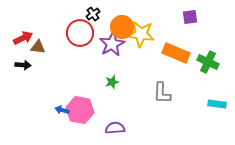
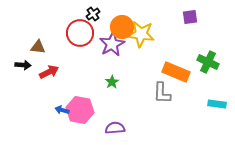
red arrow: moved 26 px right, 34 px down
orange rectangle: moved 19 px down
green star: rotated 16 degrees counterclockwise
